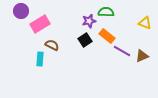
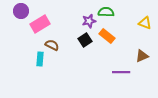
purple line: moved 1 px left, 21 px down; rotated 30 degrees counterclockwise
